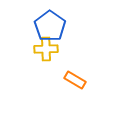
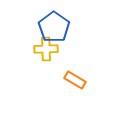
blue pentagon: moved 4 px right, 1 px down
